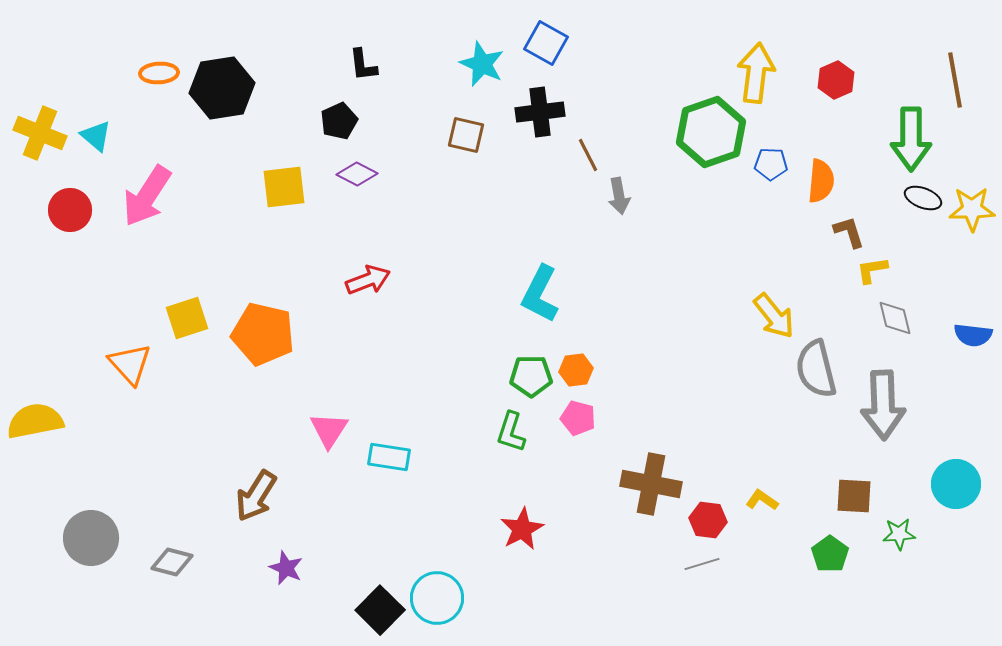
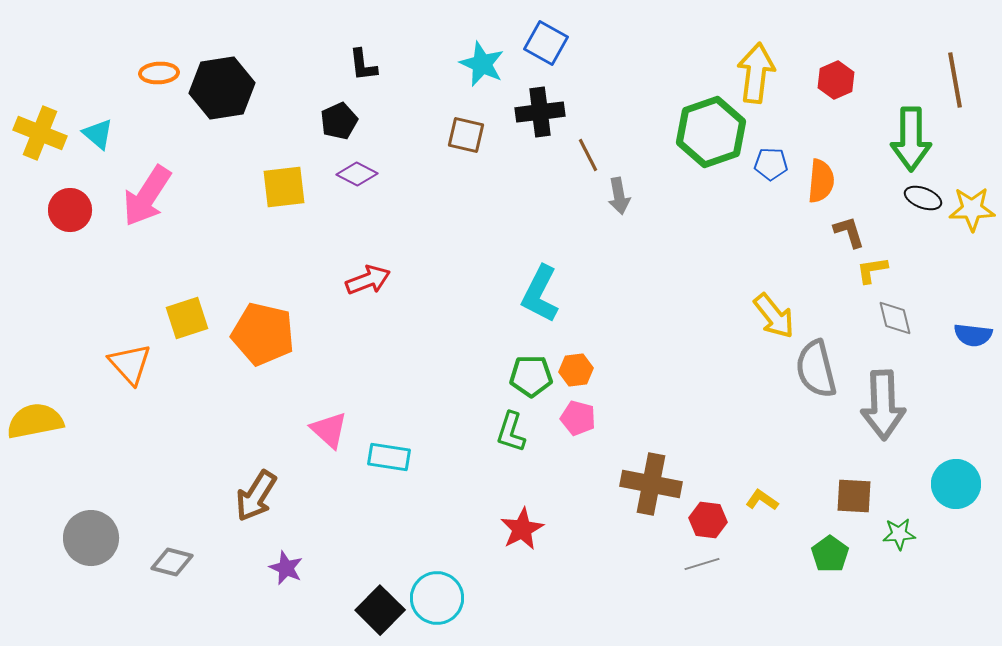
cyan triangle at (96, 136): moved 2 px right, 2 px up
pink triangle at (329, 430): rotated 21 degrees counterclockwise
